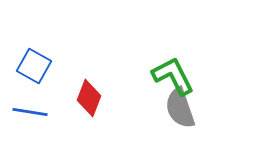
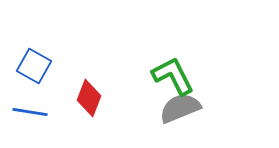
gray semicircle: rotated 87 degrees clockwise
